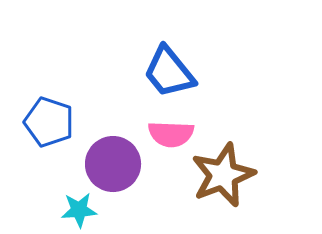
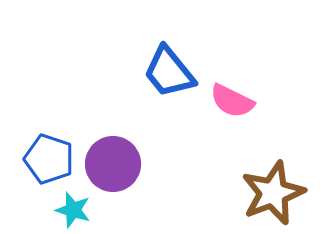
blue pentagon: moved 37 px down
pink semicircle: moved 61 px right, 33 px up; rotated 24 degrees clockwise
brown star: moved 50 px right, 18 px down
cyan star: moved 6 px left; rotated 21 degrees clockwise
